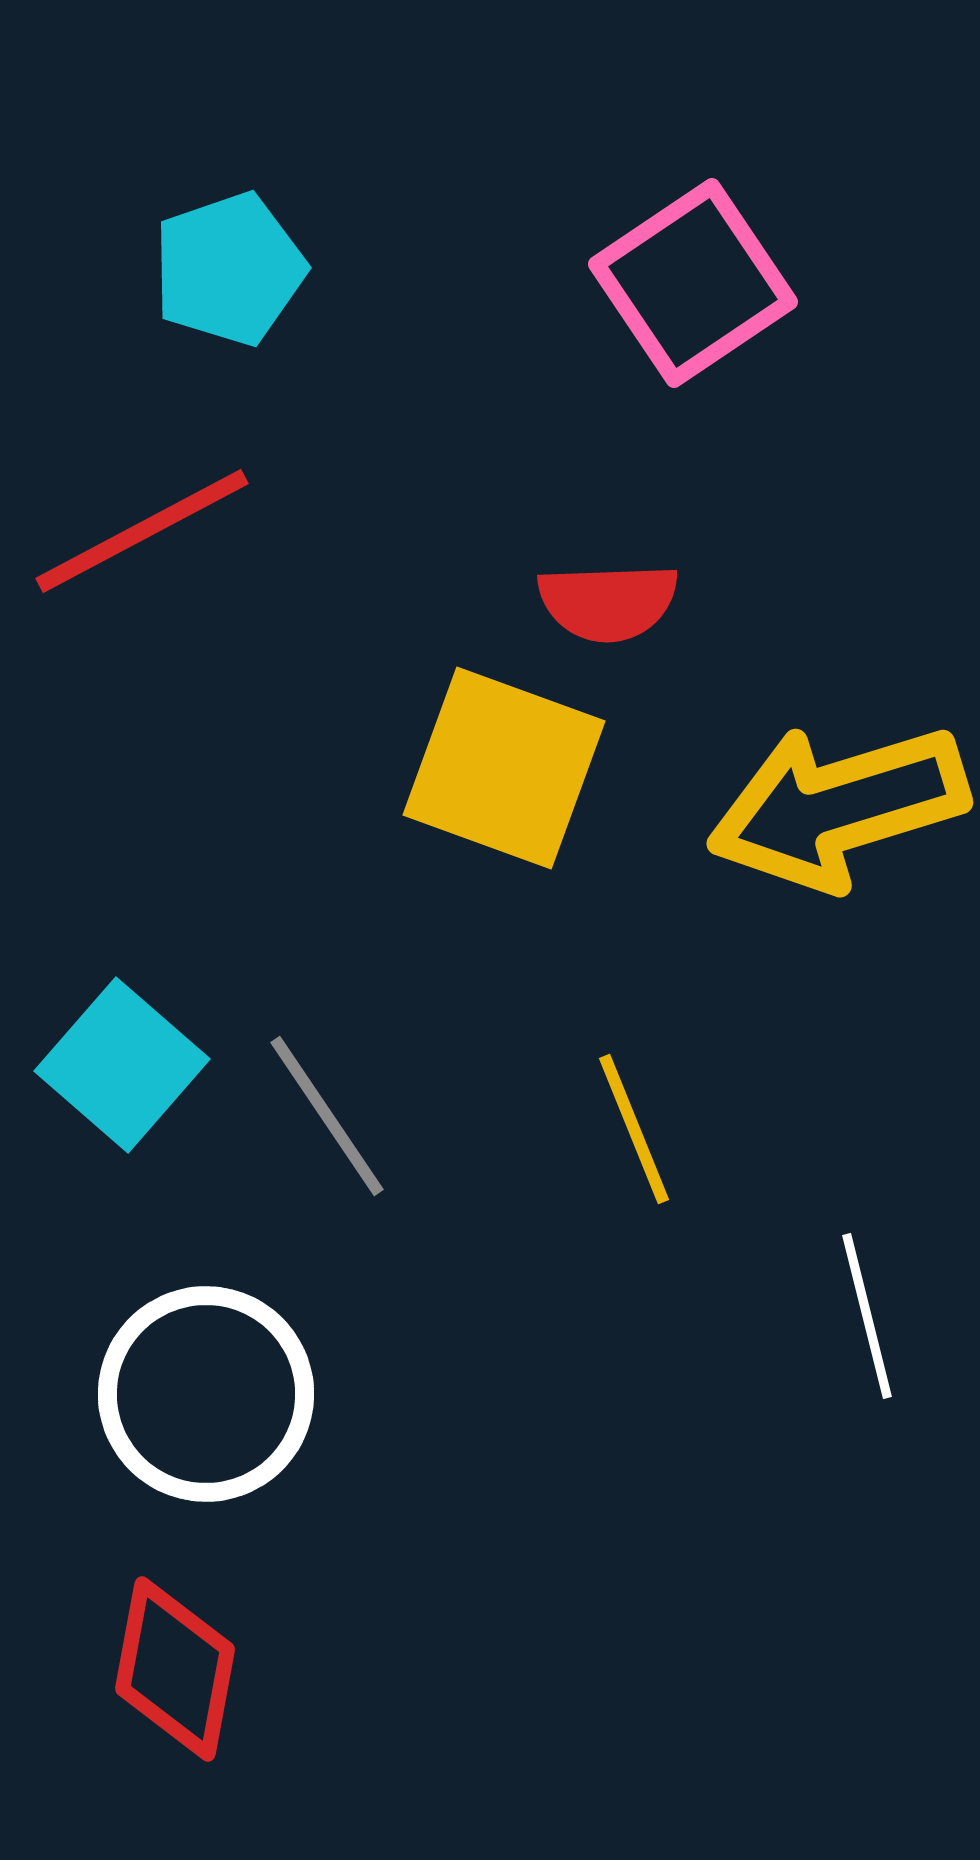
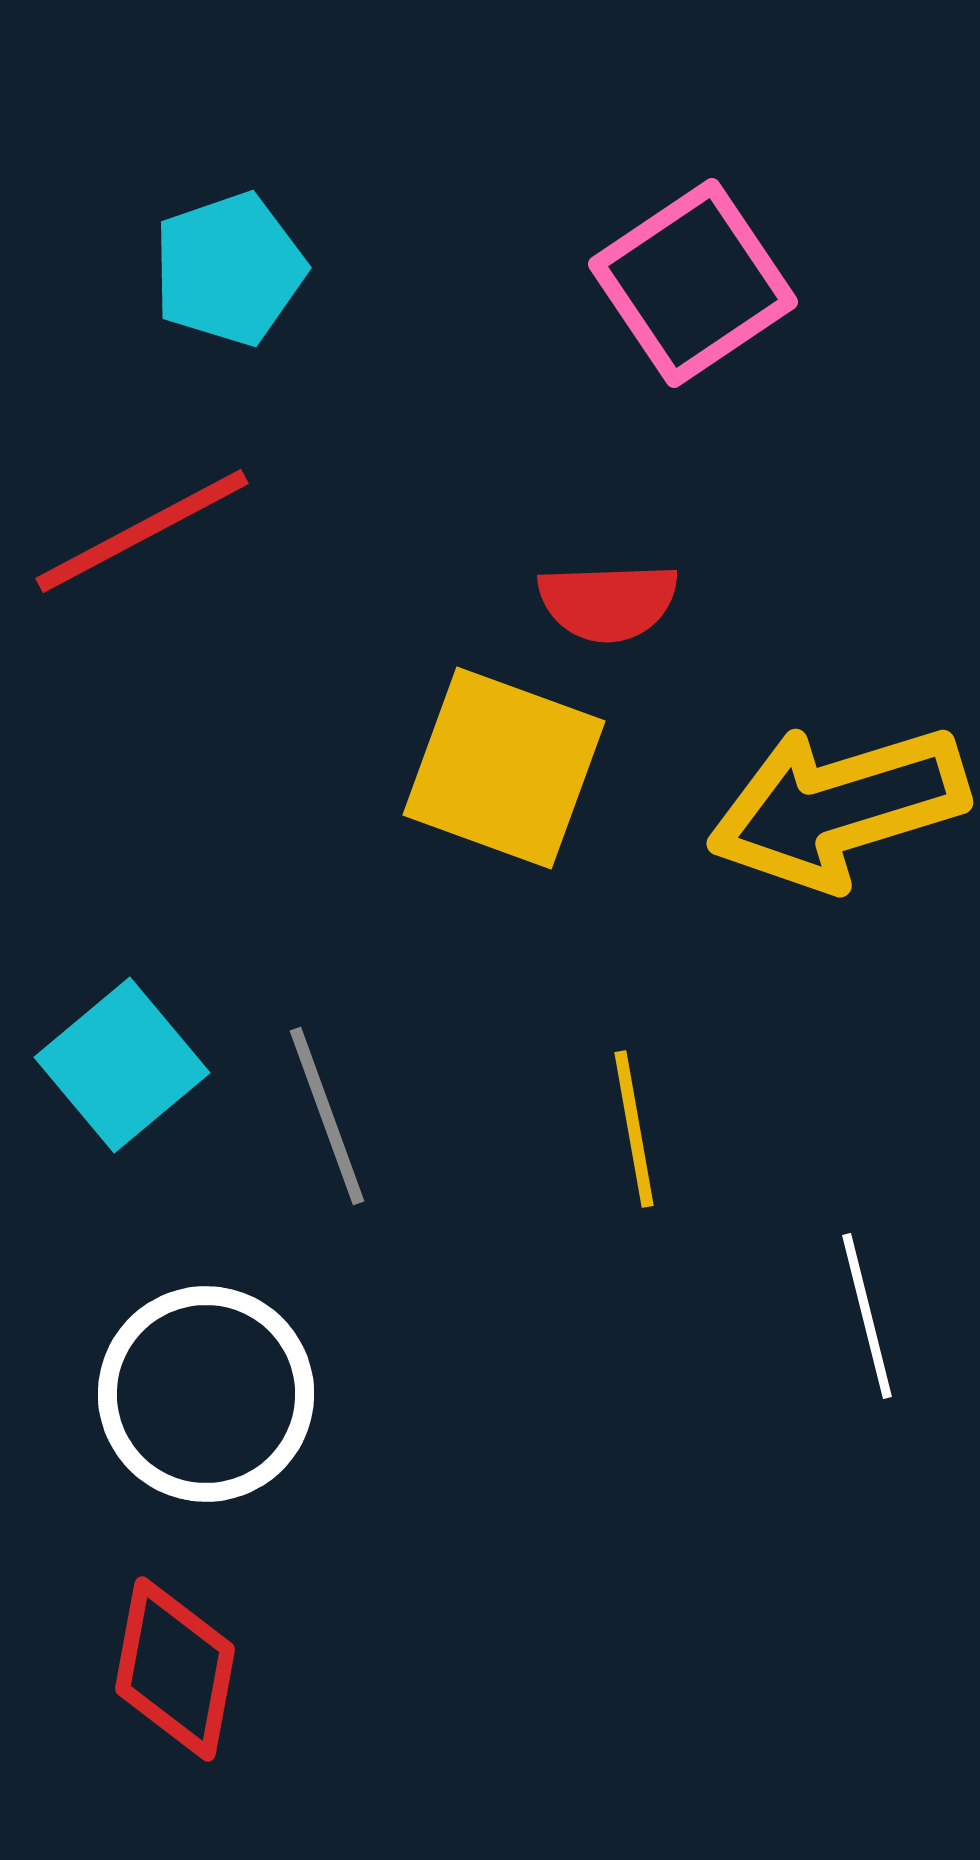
cyan square: rotated 9 degrees clockwise
gray line: rotated 14 degrees clockwise
yellow line: rotated 12 degrees clockwise
